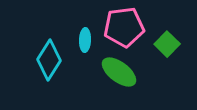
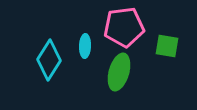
cyan ellipse: moved 6 px down
green square: moved 2 px down; rotated 35 degrees counterclockwise
green ellipse: rotated 69 degrees clockwise
